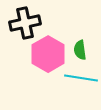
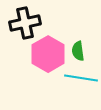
green semicircle: moved 2 px left, 1 px down
